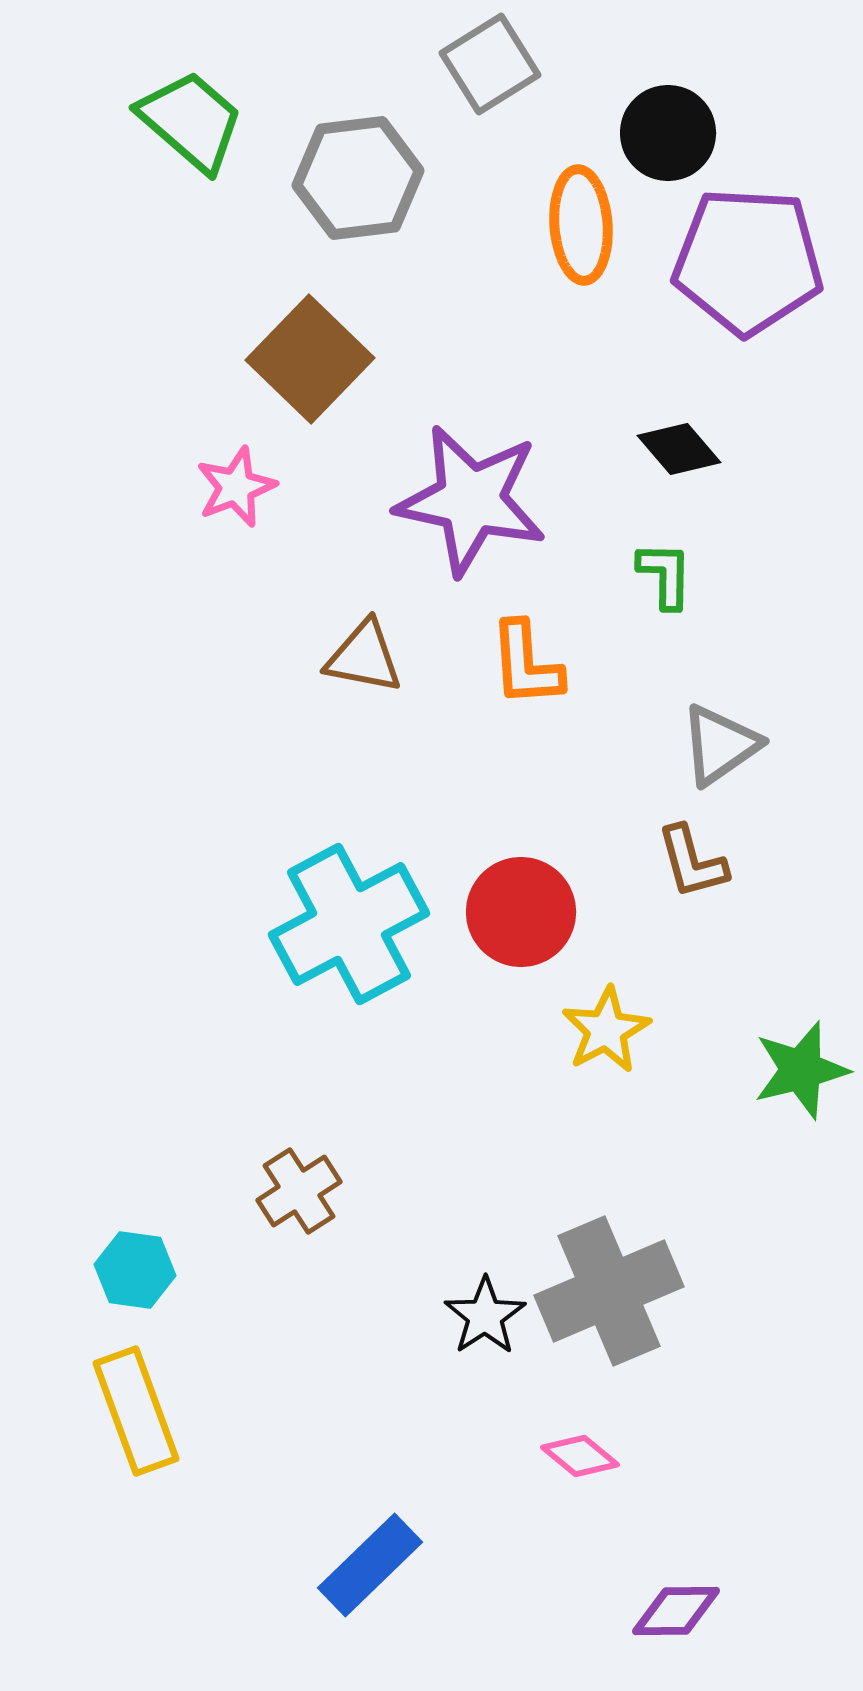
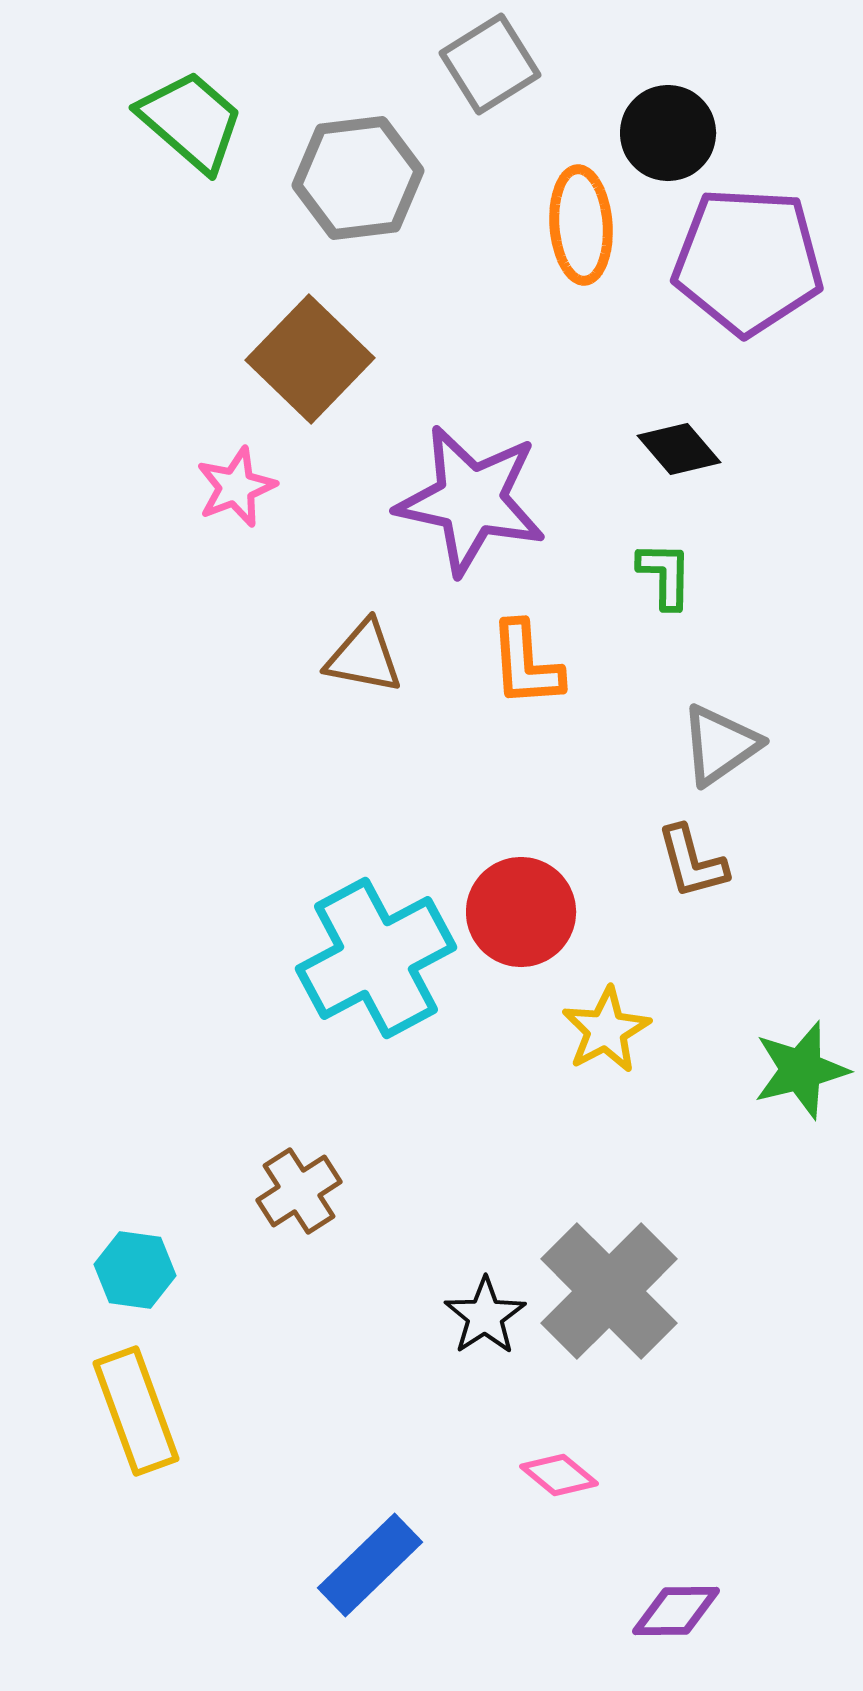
cyan cross: moved 27 px right, 34 px down
gray cross: rotated 22 degrees counterclockwise
pink diamond: moved 21 px left, 19 px down
